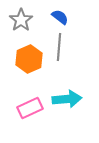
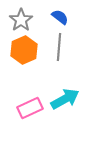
orange hexagon: moved 5 px left, 9 px up
cyan arrow: moved 2 px left; rotated 24 degrees counterclockwise
